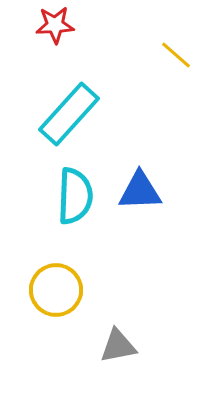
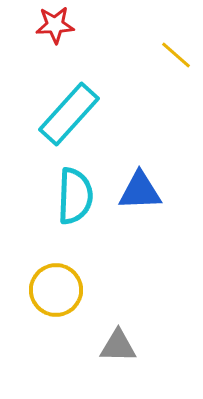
gray triangle: rotated 12 degrees clockwise
